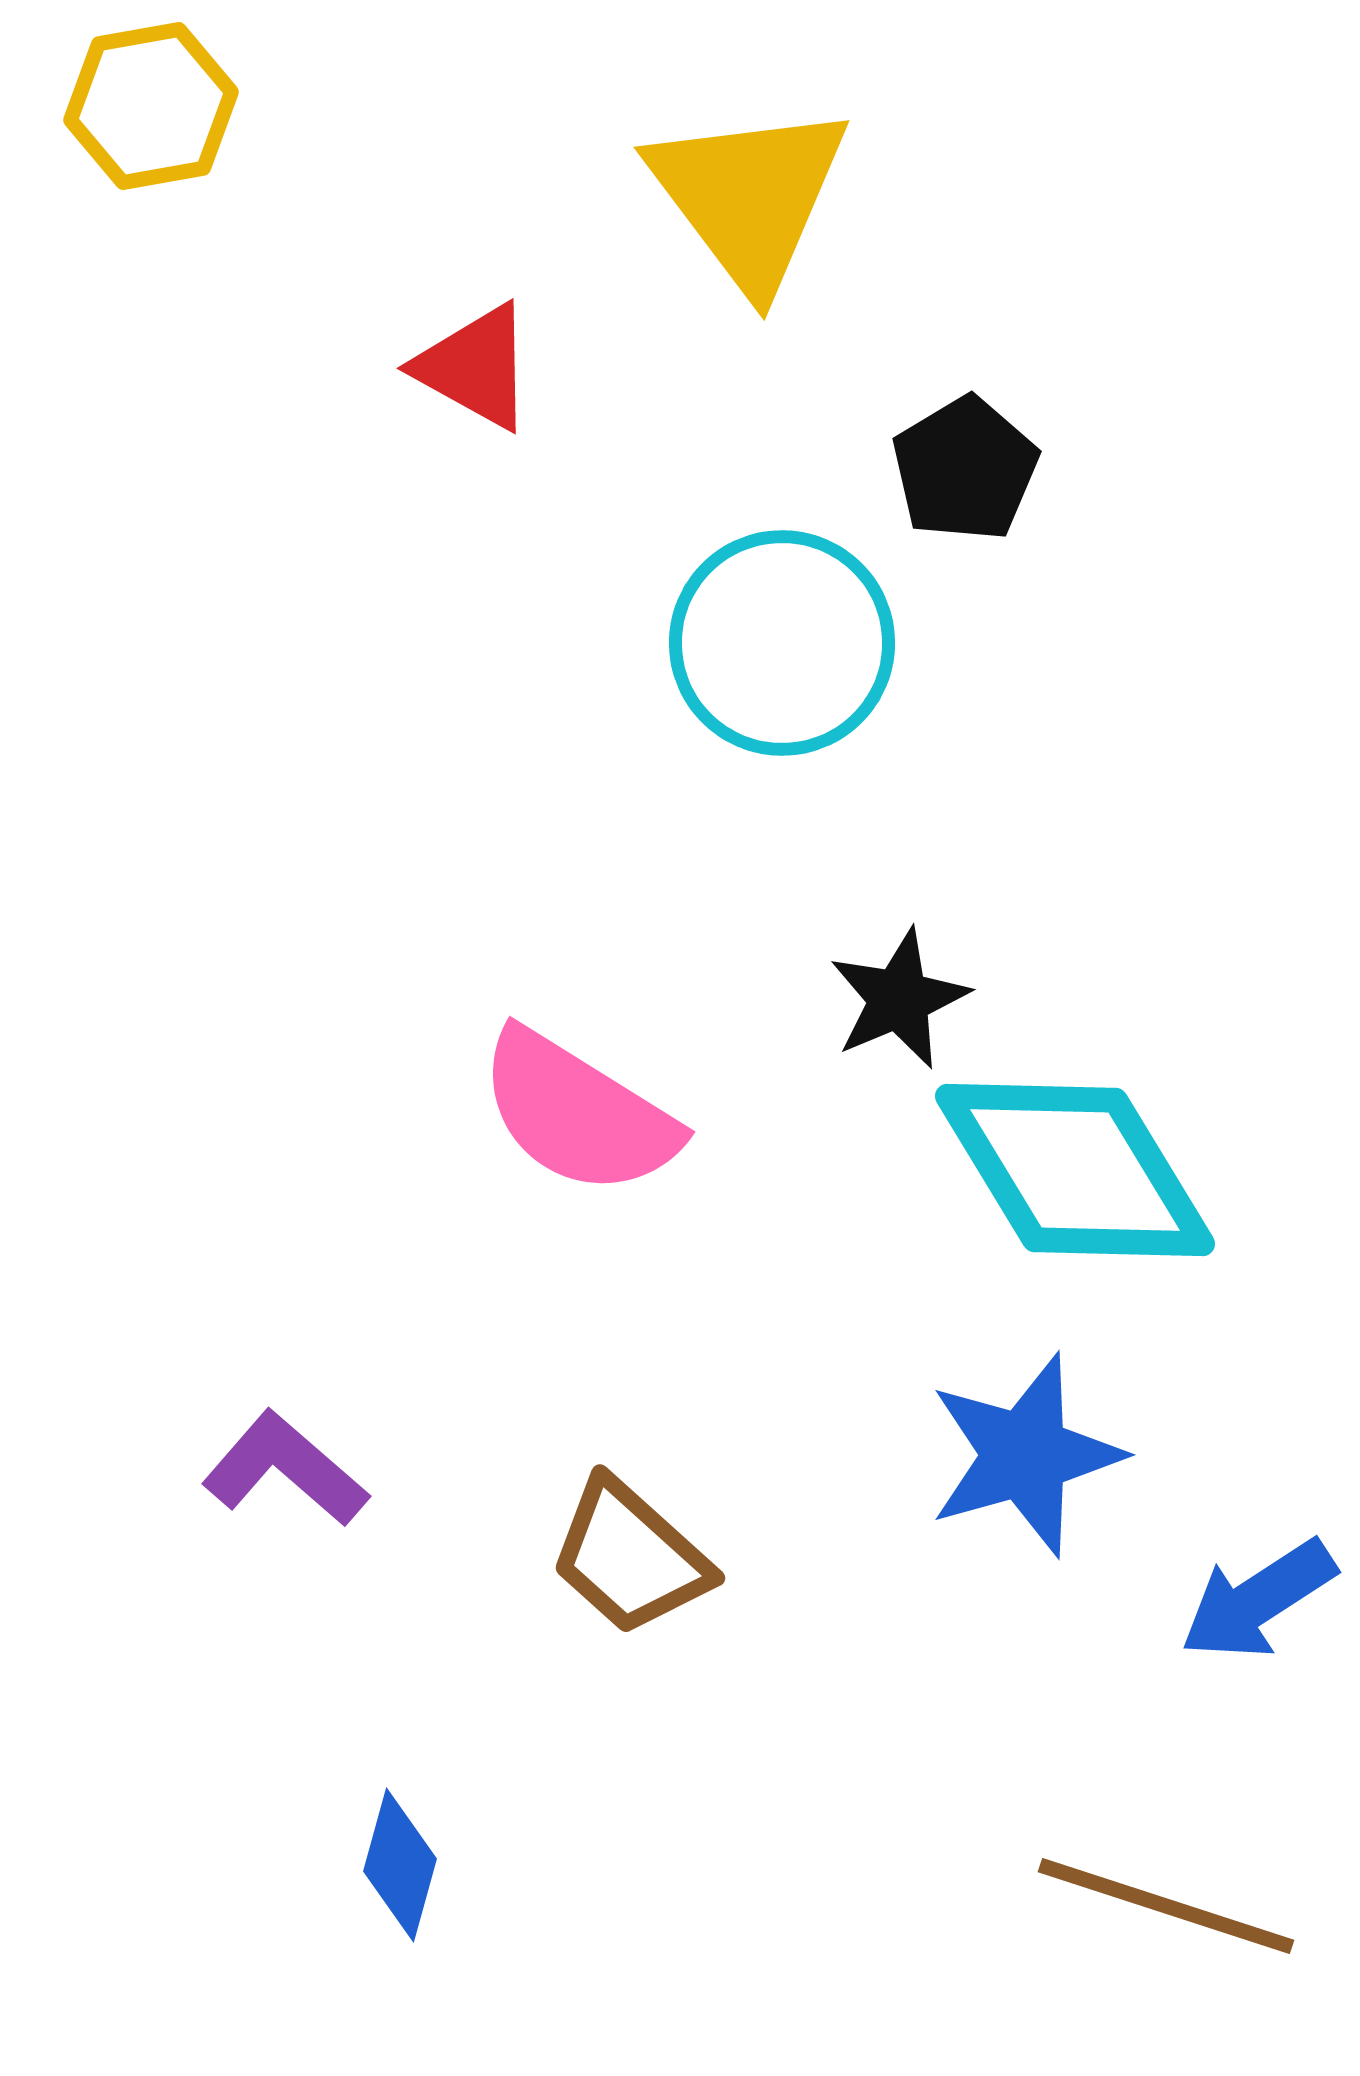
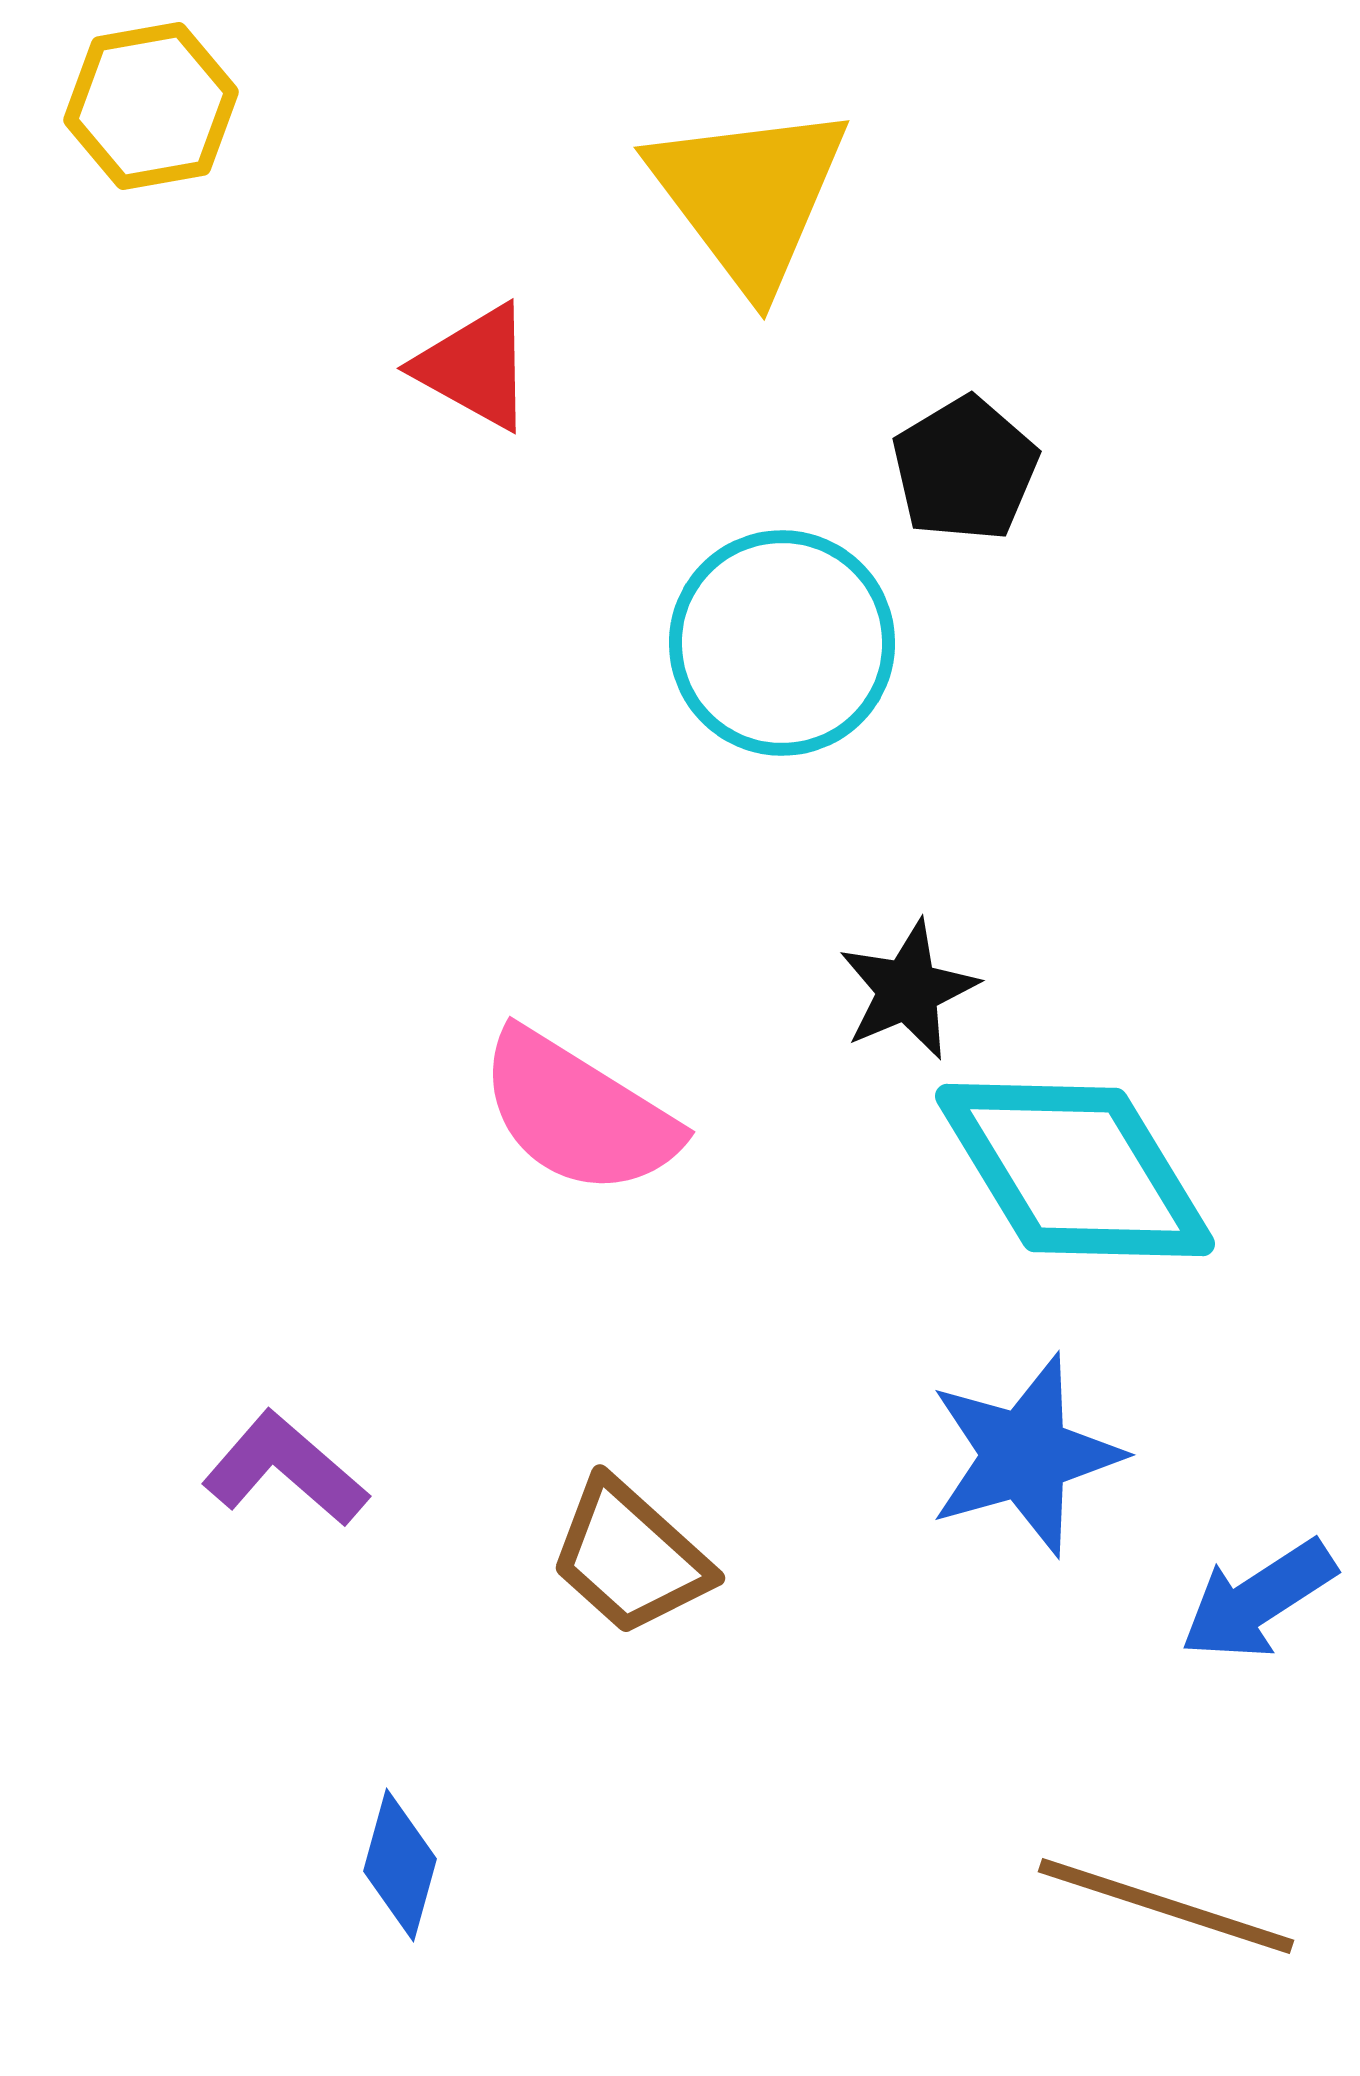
black star: moved 9 px right, 9 px up
